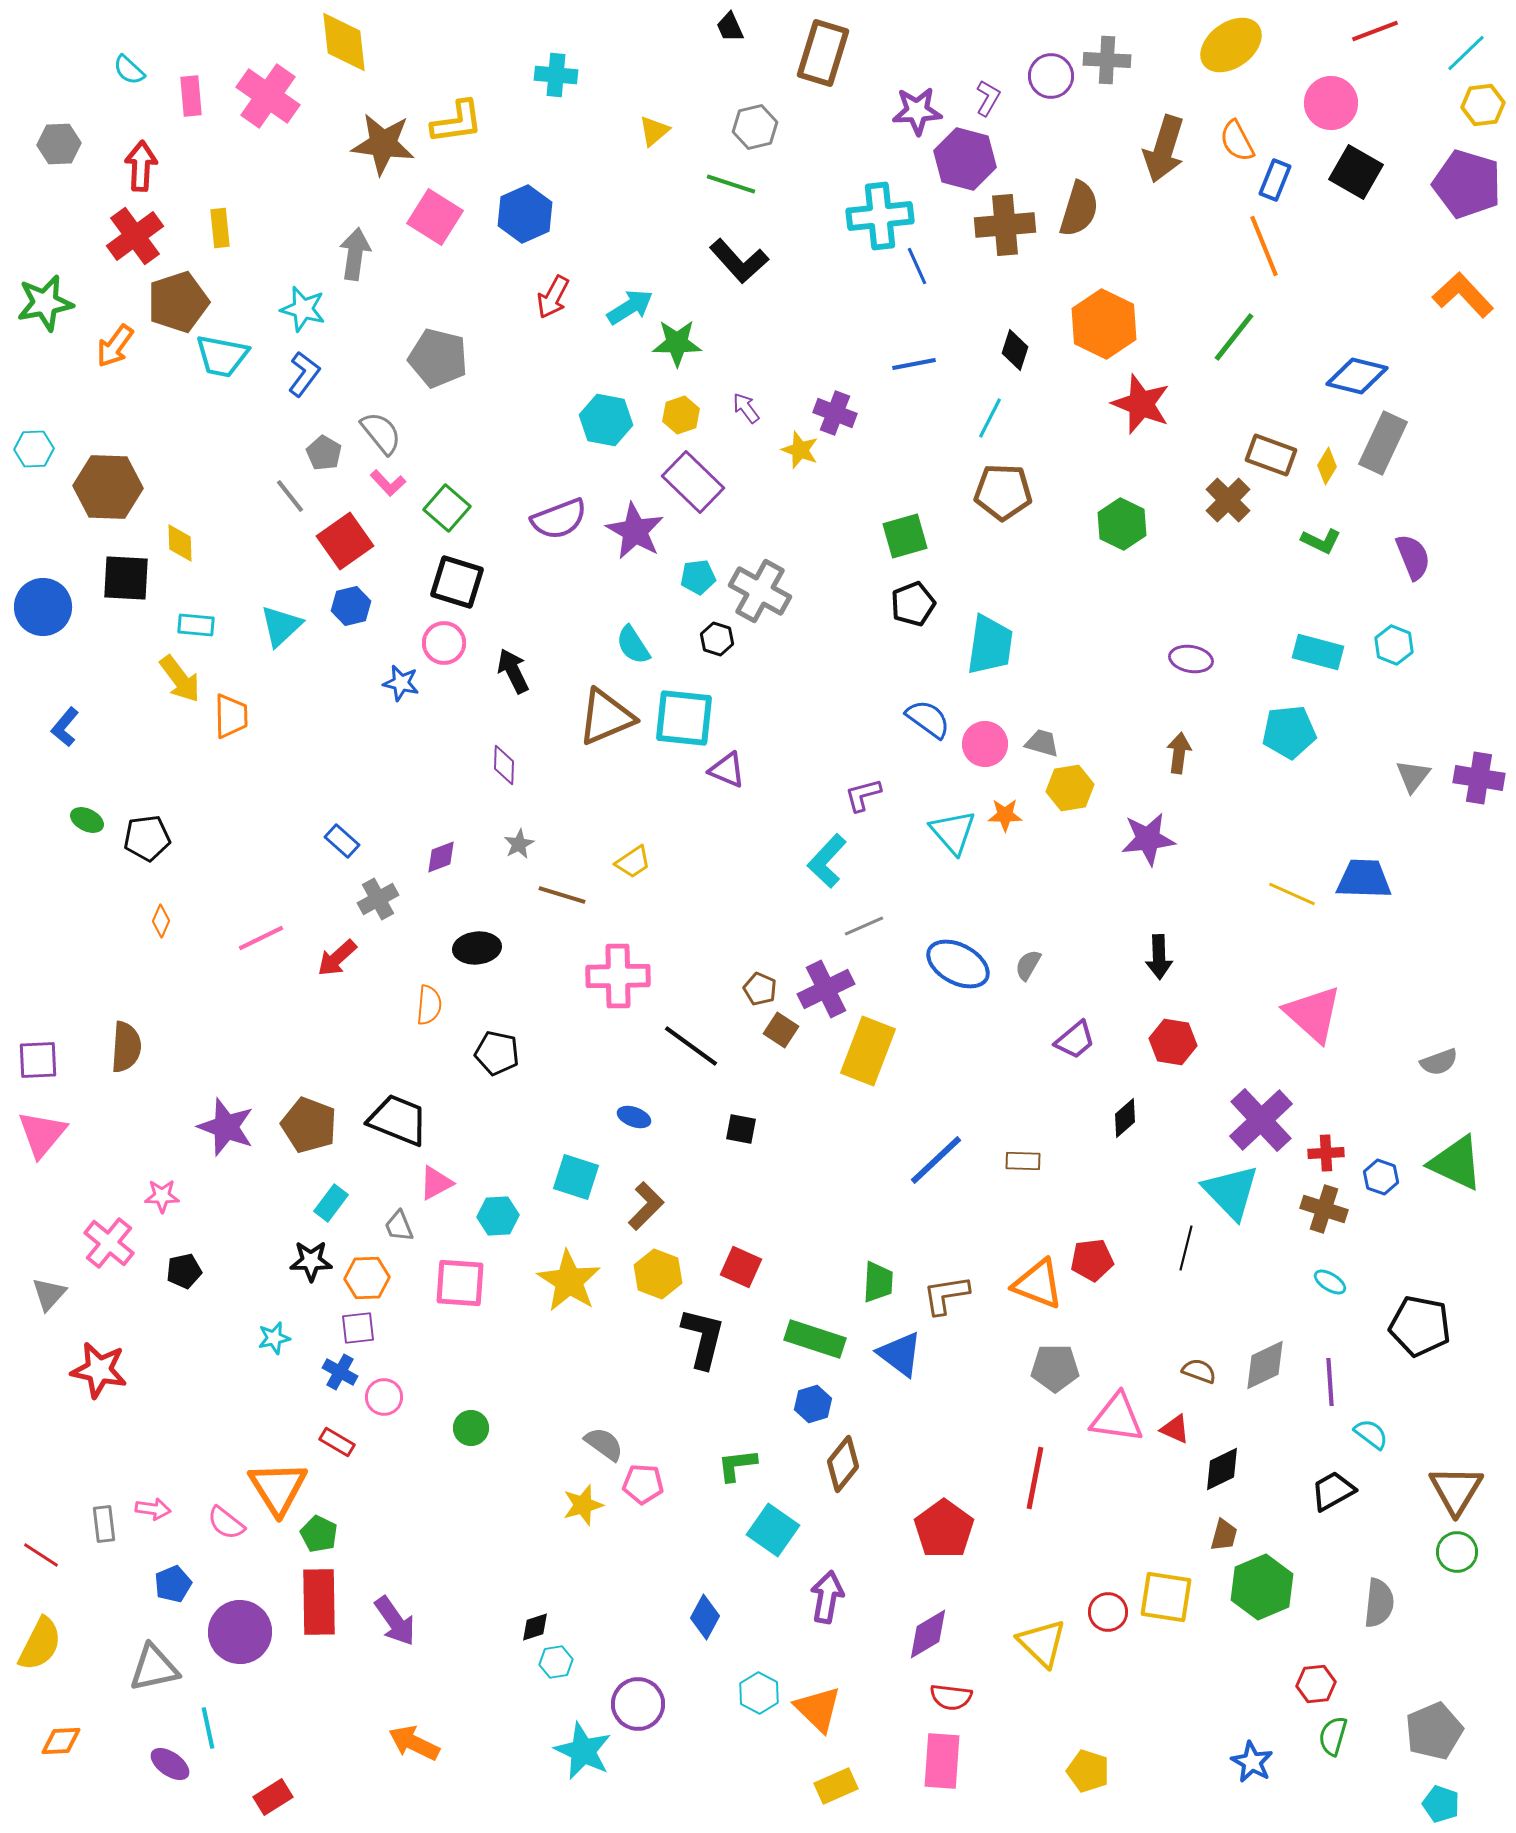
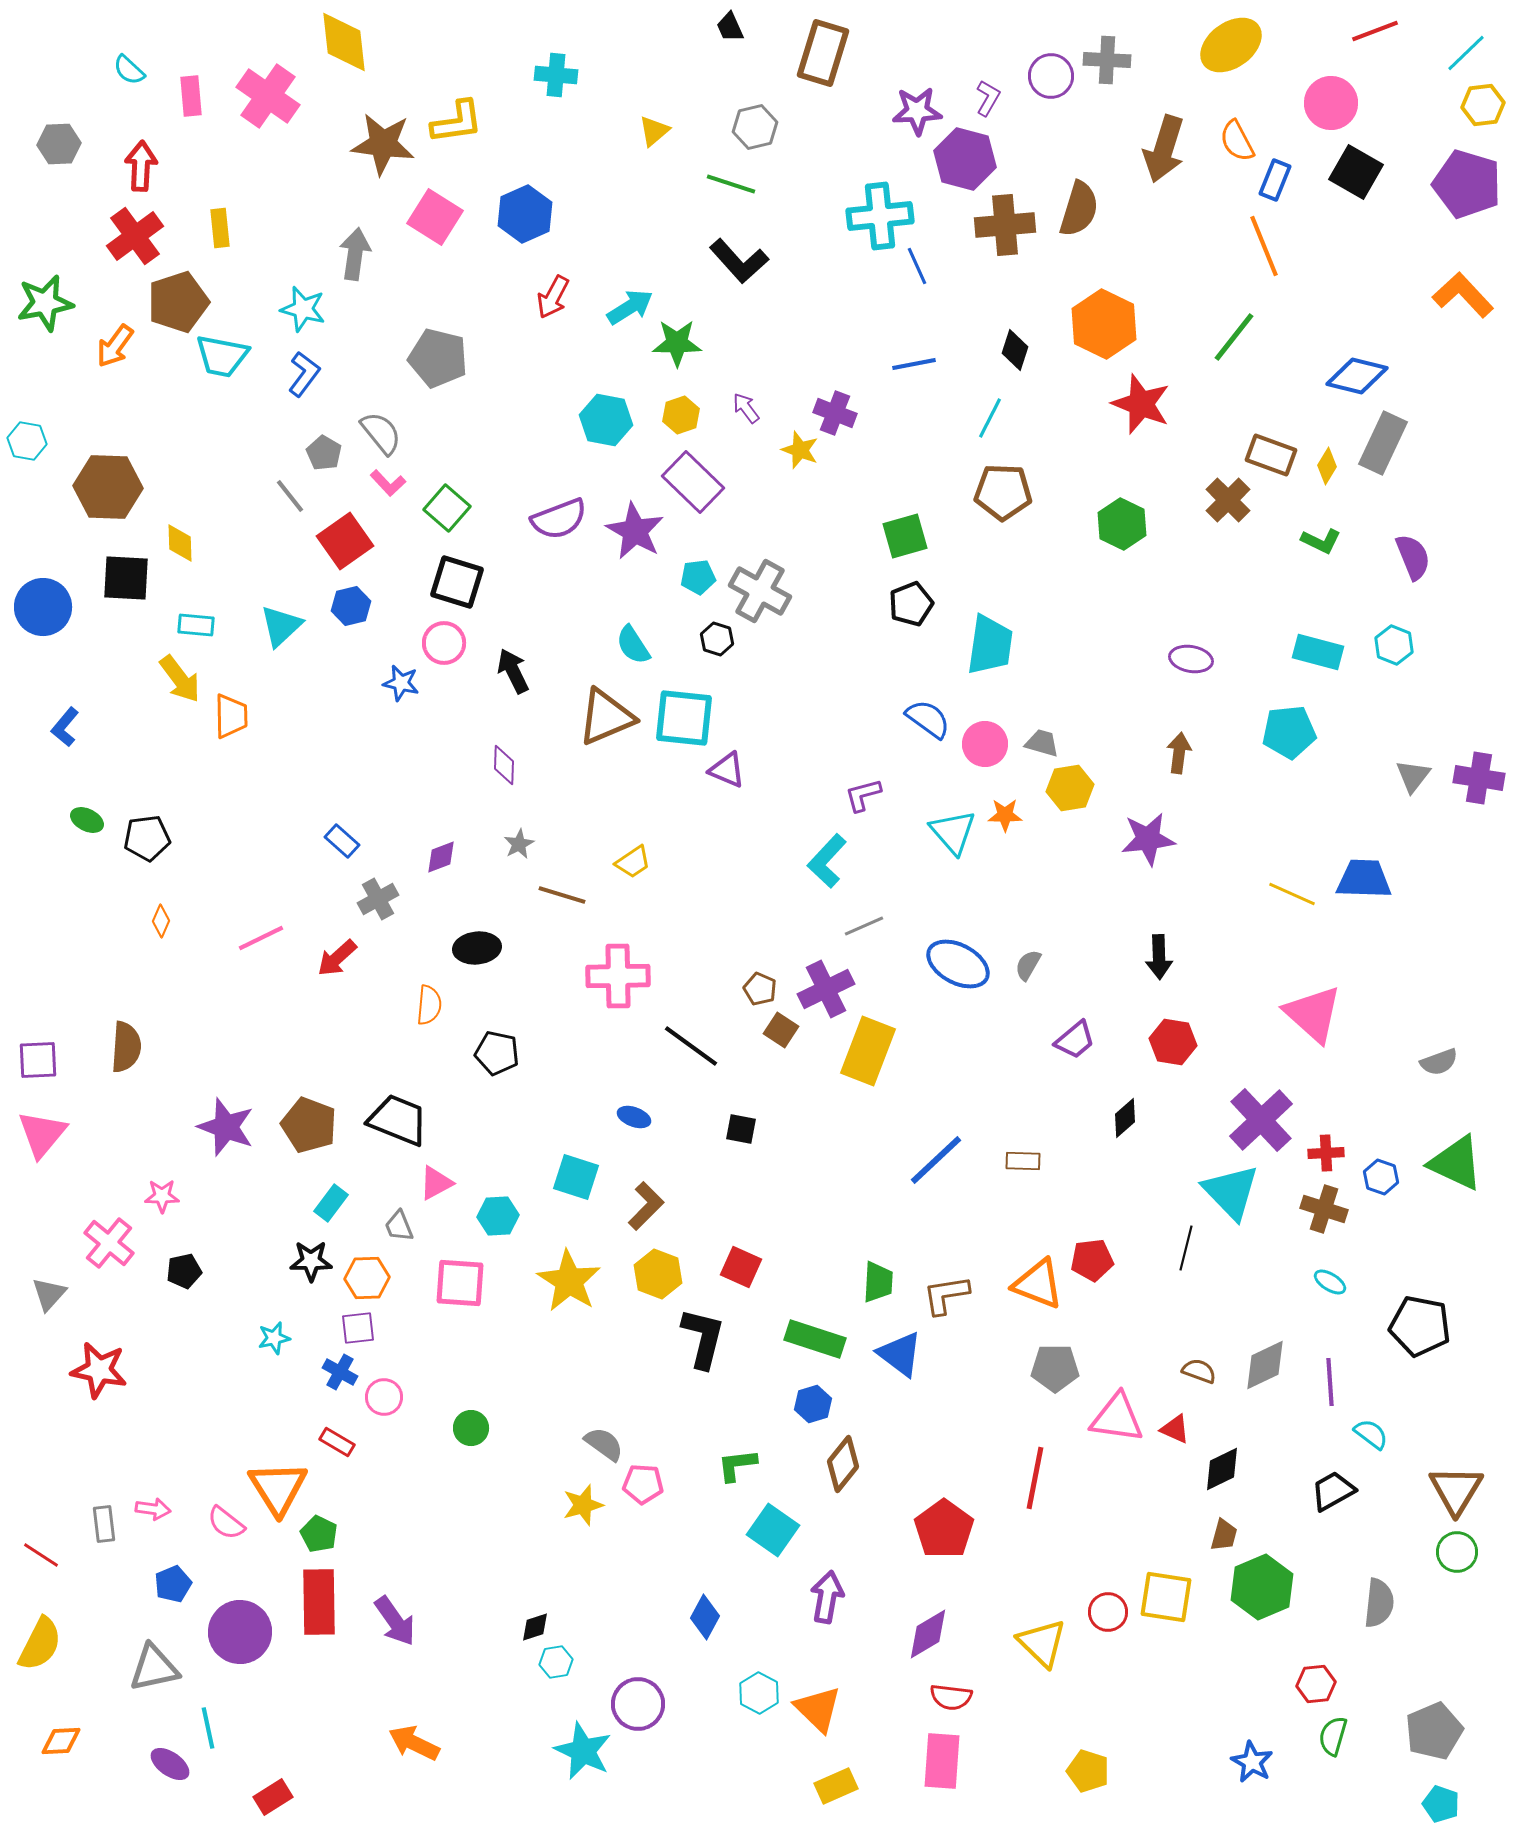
cyan hexagon at (34, 449): moved 7 px left, 8 px up; rotated 12 degrees clockwise
black pentagon at (913, 604): moved 2 px left
